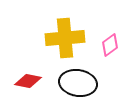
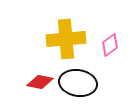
yellow cross: moved 1 px right, 1 px down
red diamond: moved 12 px right, 1 px down
